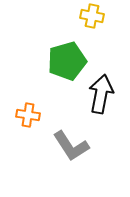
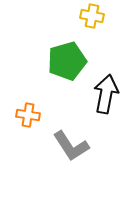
black arrow: moved 5 px right
